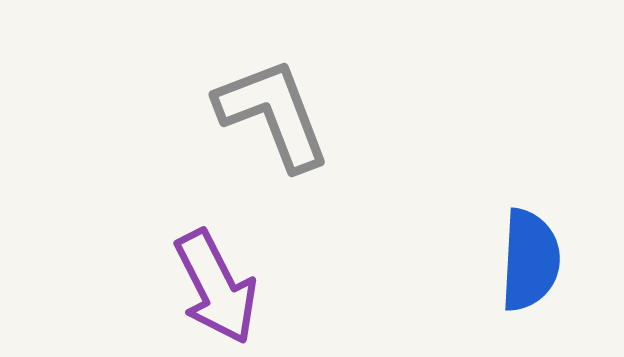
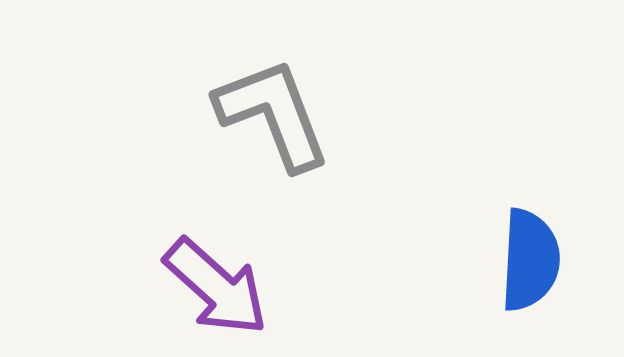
purple arrow: rotated 21 degrees counterclockwise
